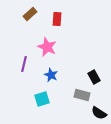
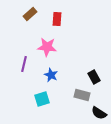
pink star: rotated 18 degrees counterclockwise
